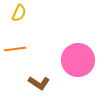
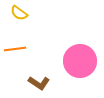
yellow semicircle: rotated 102 degrees clockwise
pink circle: moved 2 px right, 1 px down
